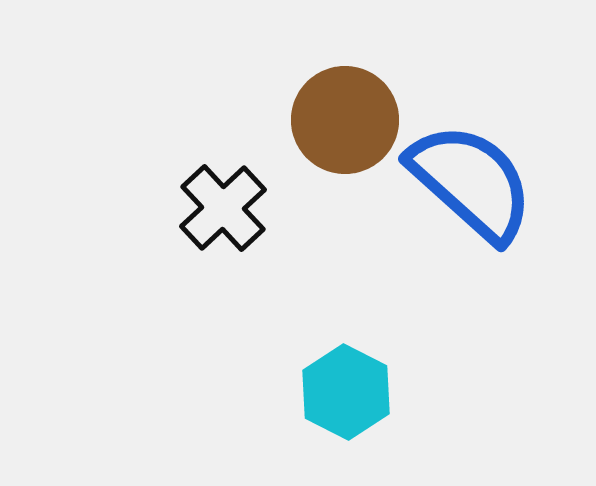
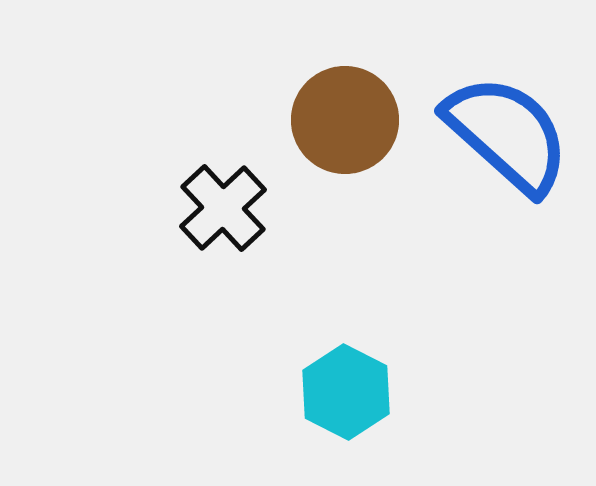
blue semicircle: moved 36 px right, 48 px up
